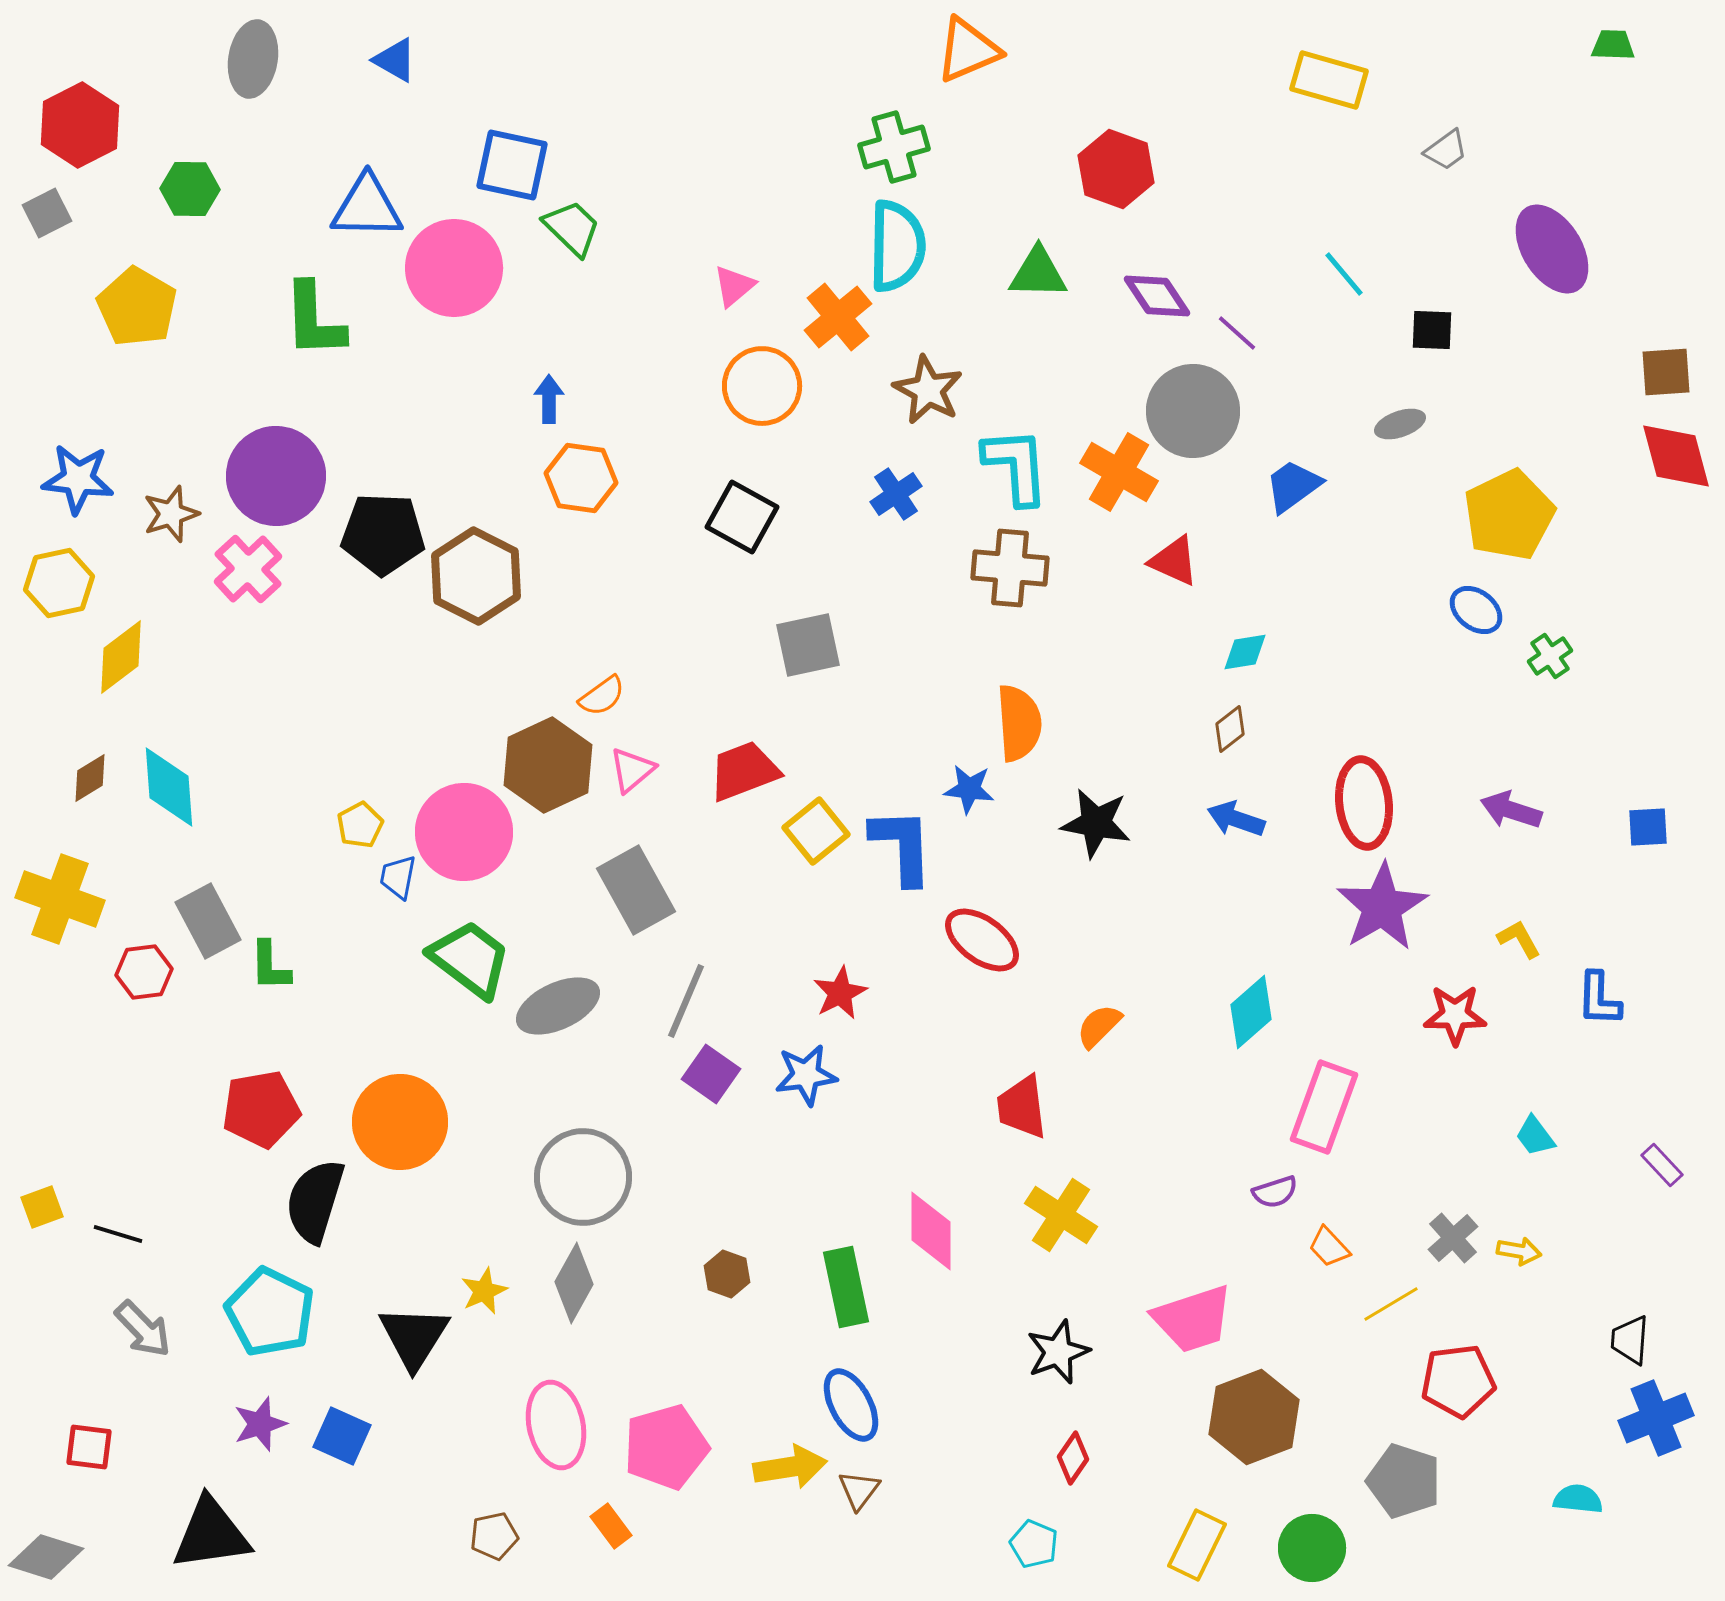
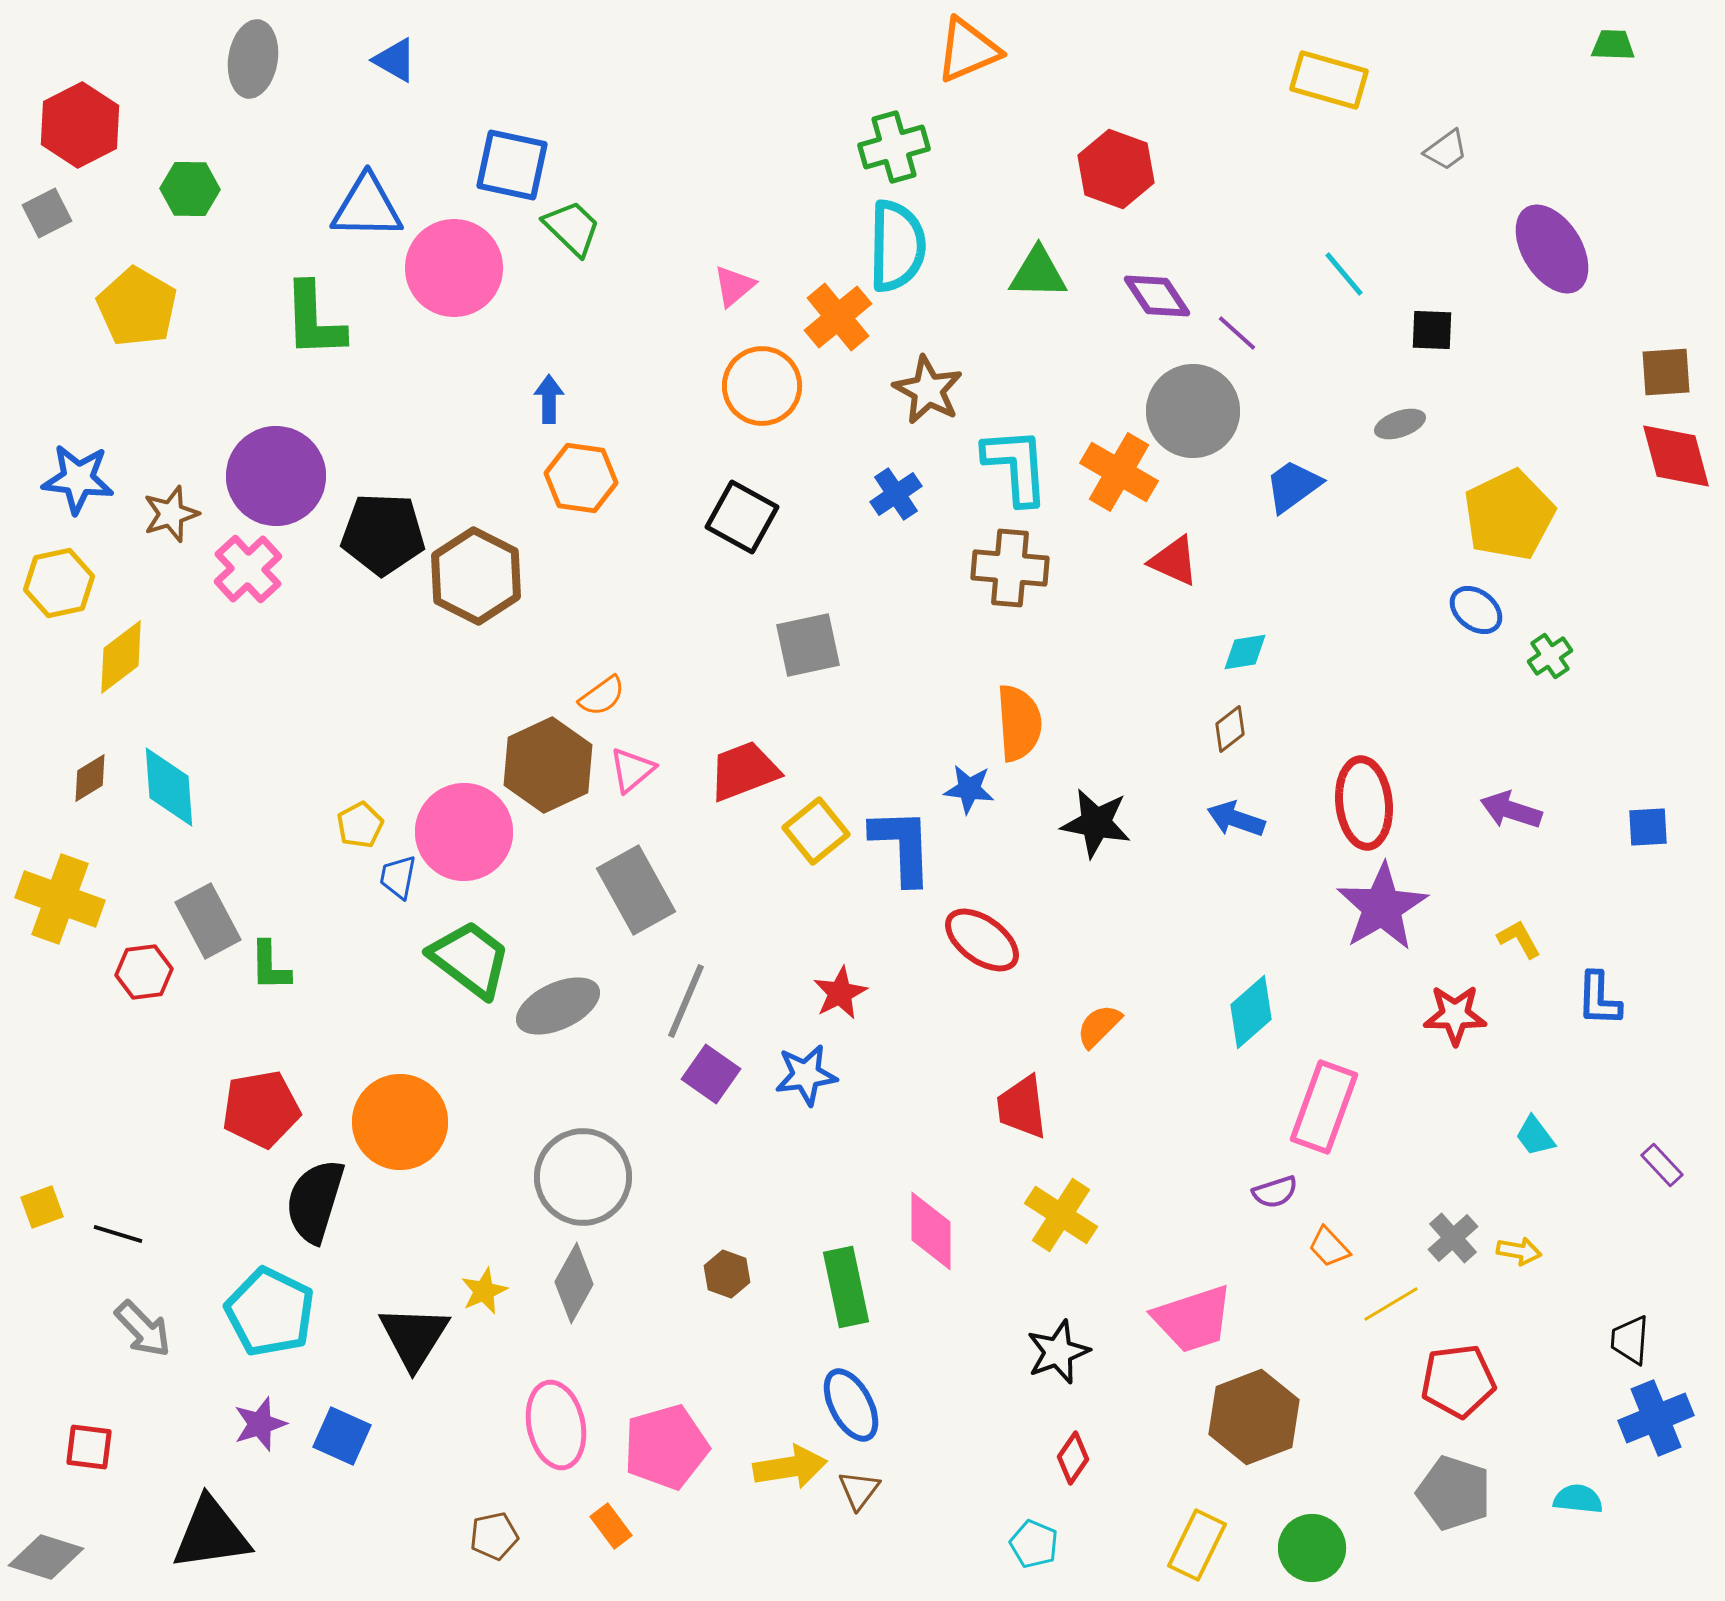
gray pentagon at (1404, 1481): moved 50 px right, 12 px down
